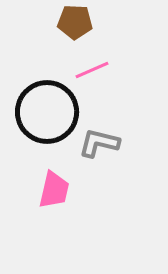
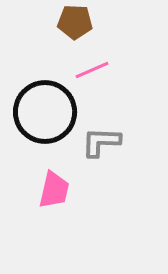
black circle: moved 2 px left
gray L-shape: moved 2 px right, 1 px up; rotated 12 degrees counterclockwise
